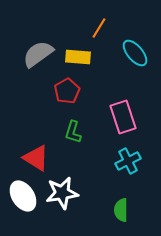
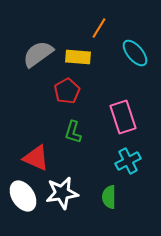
red triangle: rotated 8 degrees counterclockwise
green semicircle: moved 12 px left, 13 px up
